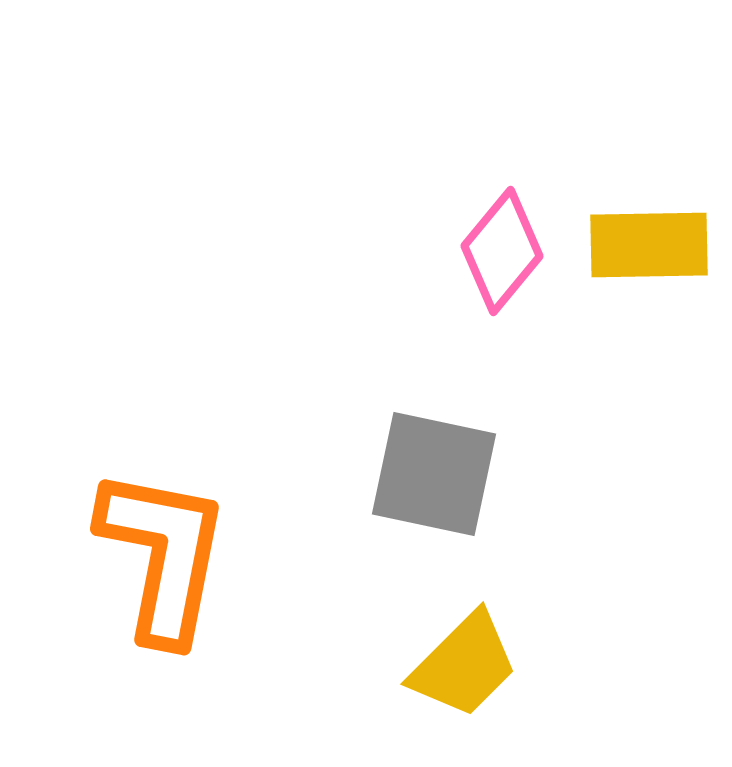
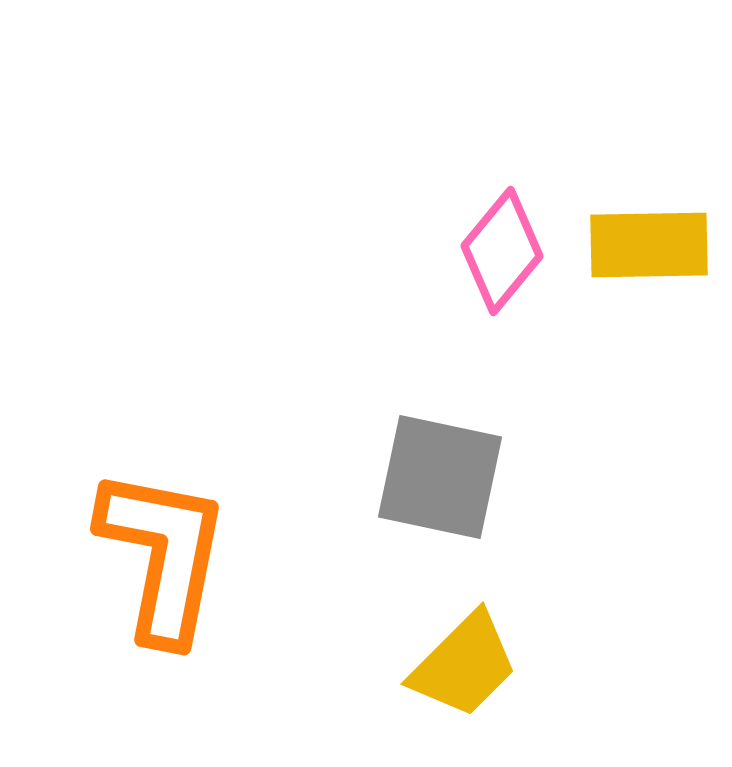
gray square: moved 6 px right, 3 px down
